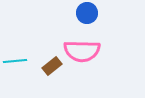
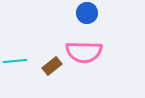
pink semicircle: moved 2 px right, 1 px down
